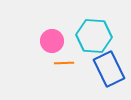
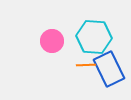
cyan hexagon: moved 1 px down
orange line: moved 22 px right, 2 px down
